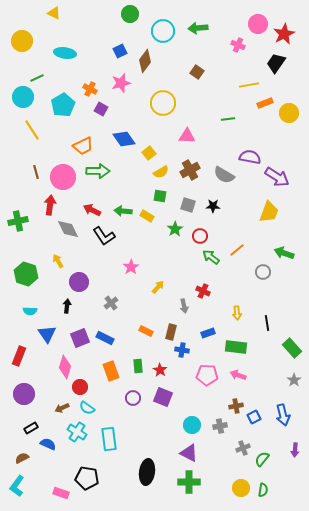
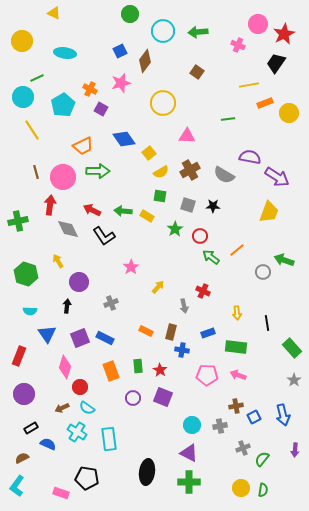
green arrow at (198, 28): moved 4 px down
green arrow at (284, 253): moved 7 px down
gray cross at (111, 303): rotated 16 degrees clockwise
